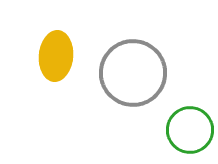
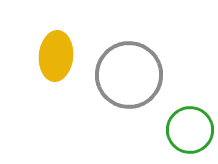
gray circle: moved 4 px left, 2 px down
